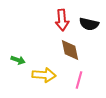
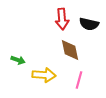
red arrow: moved 1 px up
